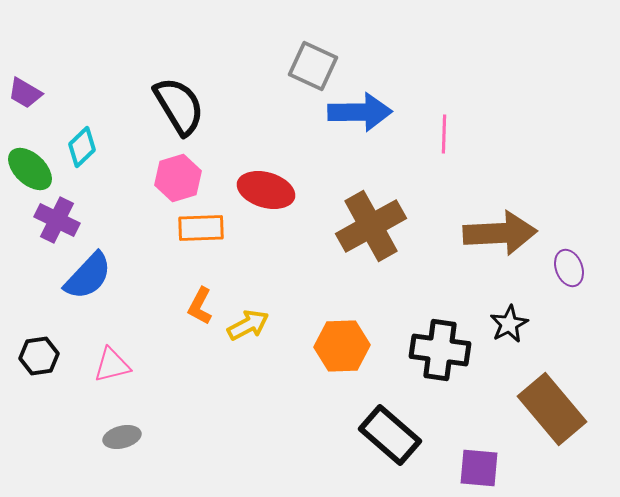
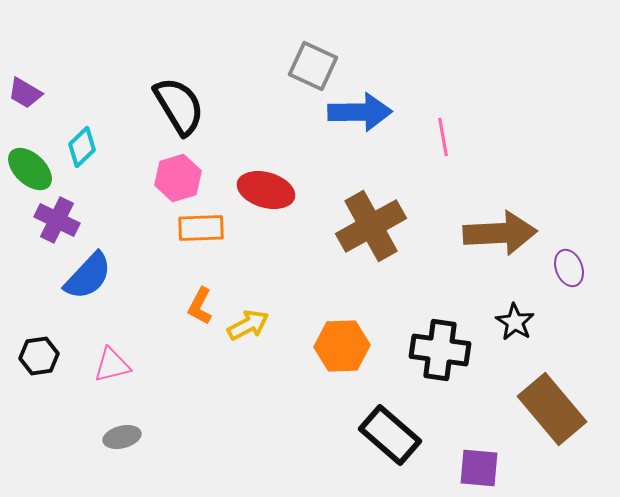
pink line: moved 1 px left, 3 px down; rotated 12 degrees counterclockwise
black star: moved 6 px right, 2 px up; rotated 12 degrees counterclockwise
